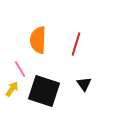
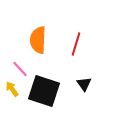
pink line: rotated 12 degrees counterclockwise
yellow arrow: rotated 70 degrees counterclockwise
